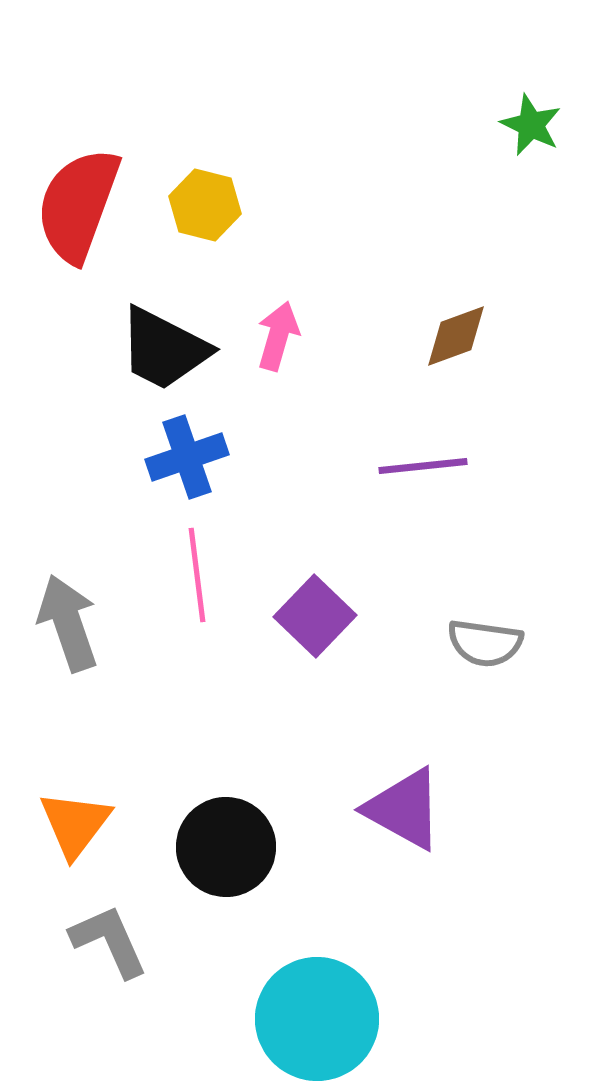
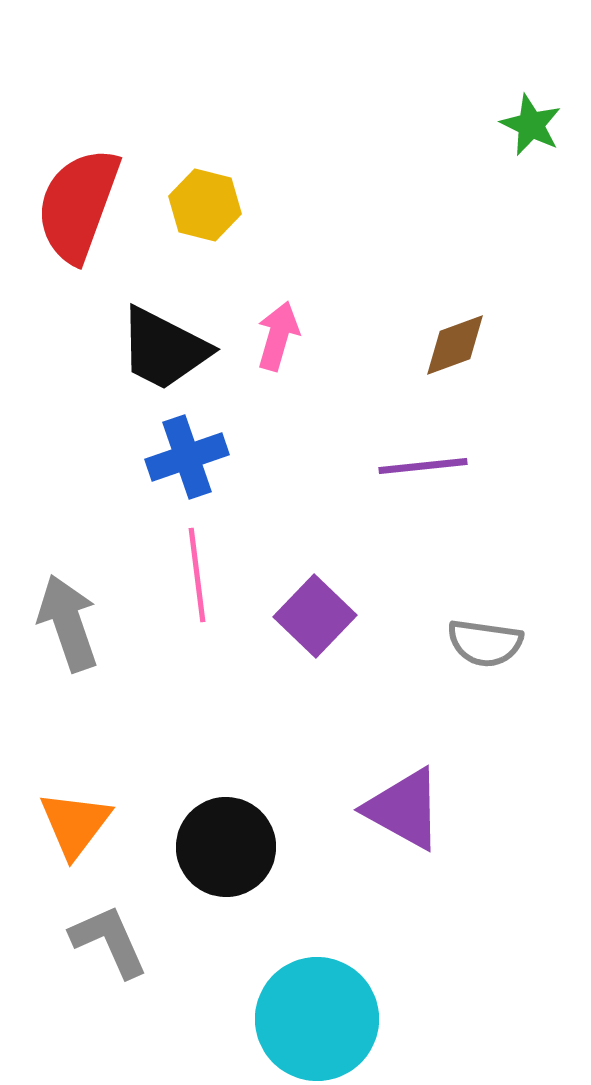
brown diamond: moved 1 px left, 9 px down
